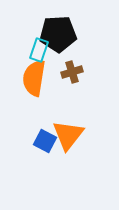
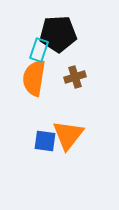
brown cross: moved 3 px right, 5 px down
blue square: rotated 20 degrees counterclockwise
